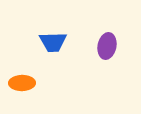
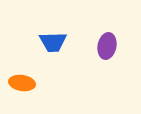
orange ellipse: rotated 10 degrees clockwise
